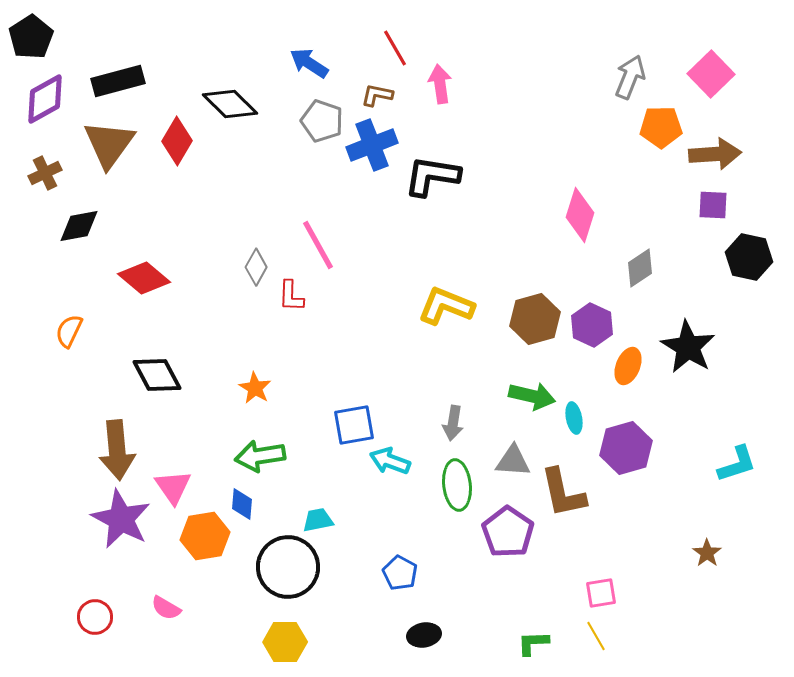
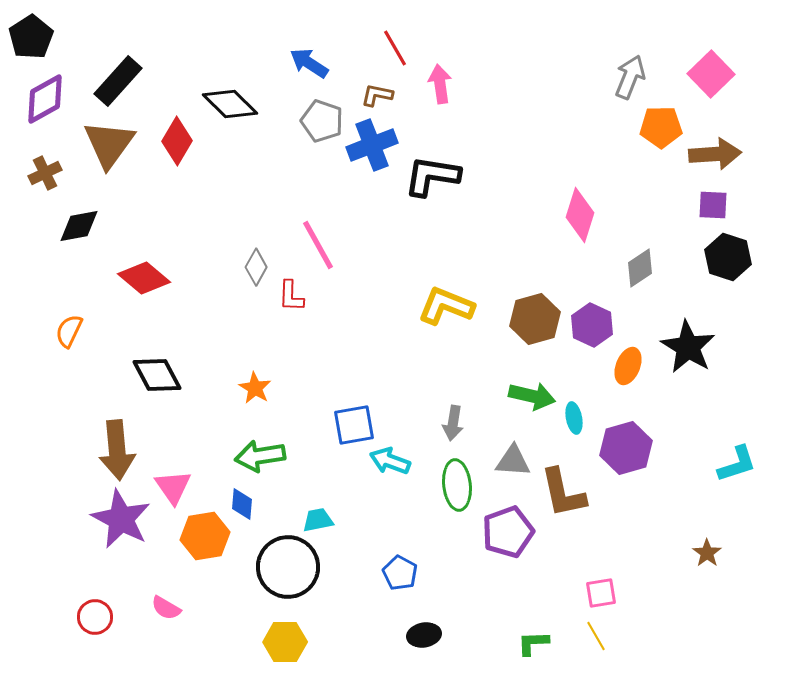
black rectangle at (118, 81): rotated 33 degrees counterclockwise
black hexagon at (749, 257): moved 21 px left; rotated 6 degrees clockwise
purple pentagon at (508, 532): rotated 18 degrees clockwise
